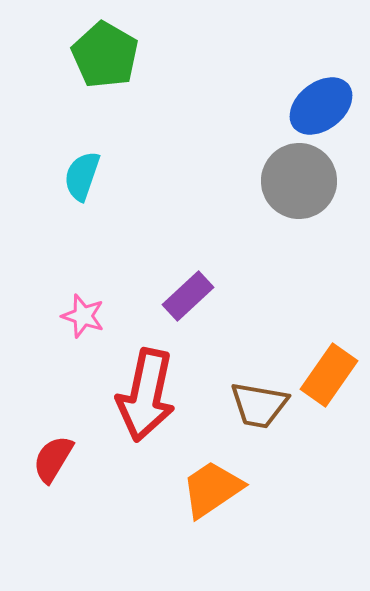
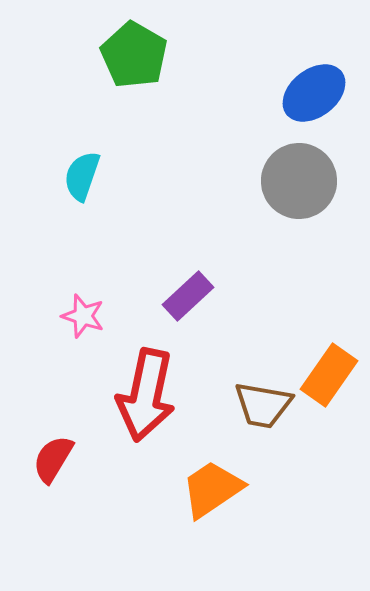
green pentagon: moved 29 px right
blue ellipse: moved 7 px left, 13 px up
brown trapezoid: moved 4 px right
